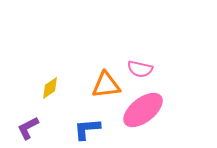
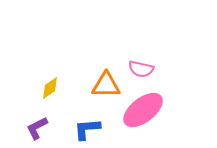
pink semicircle: moved 1 px right
orange triangle: rotated 8 degrees clockwise
purple L-shape: moved 9 px right
